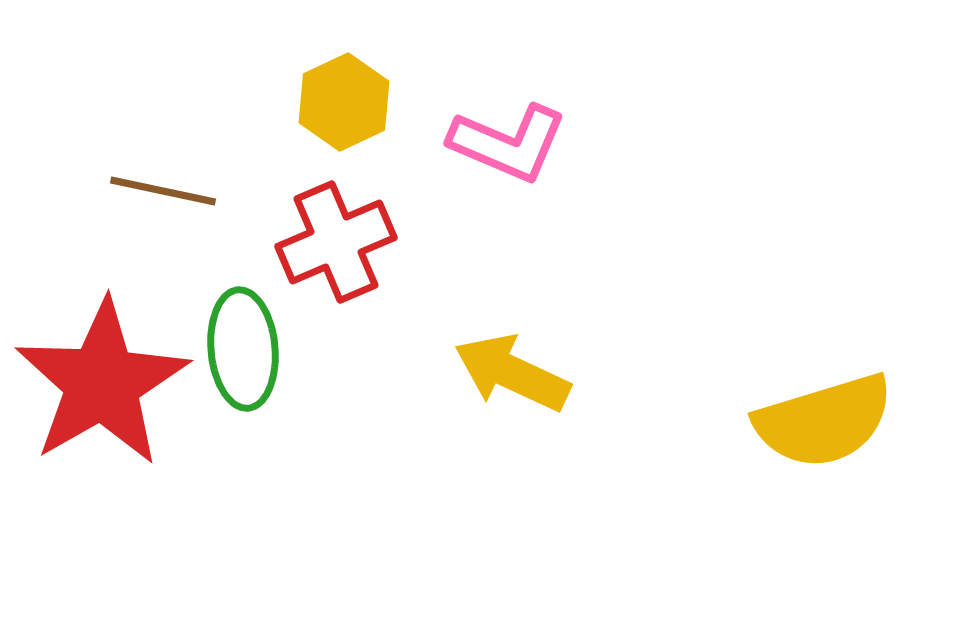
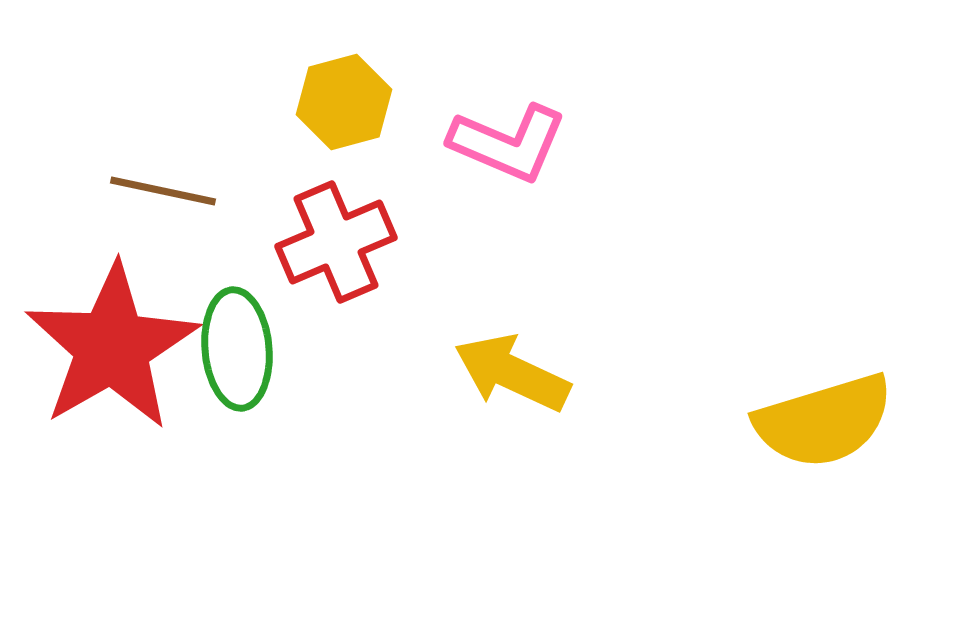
yellow hexagon: rotated 10 degrees clockwise
green ellipse: moved 6 px left
red star: moved 10 px right, 36 px up
